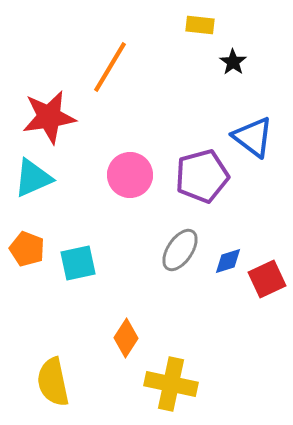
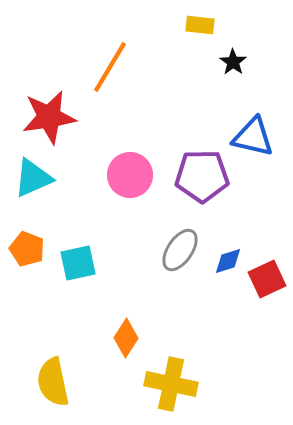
blue triangle: rotated 24 degrees counterclockwise
purple pentagon: rotated 14 degrees clockwise
